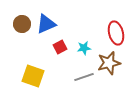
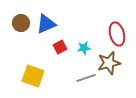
brown circle: moved 1 px left, 1 px up
red ellipse: moved 1 px right, 1 px down
gray line: moved 2 px right, 1 px down
